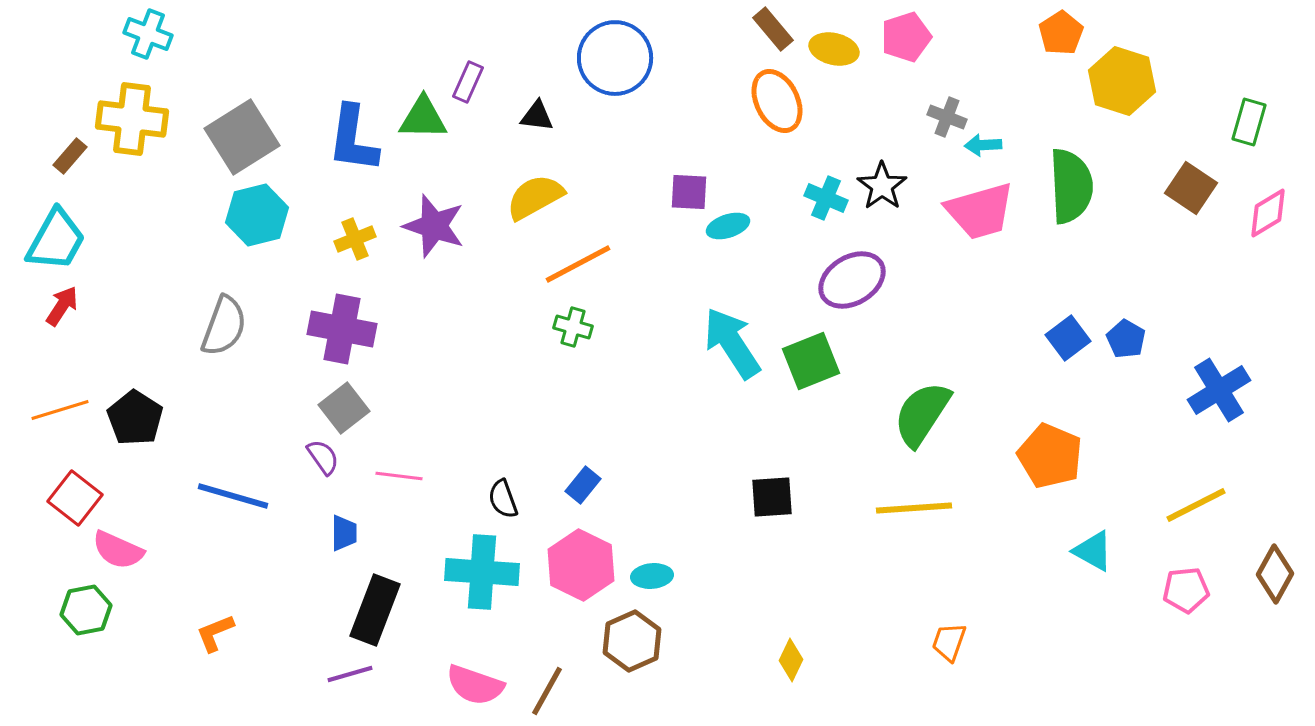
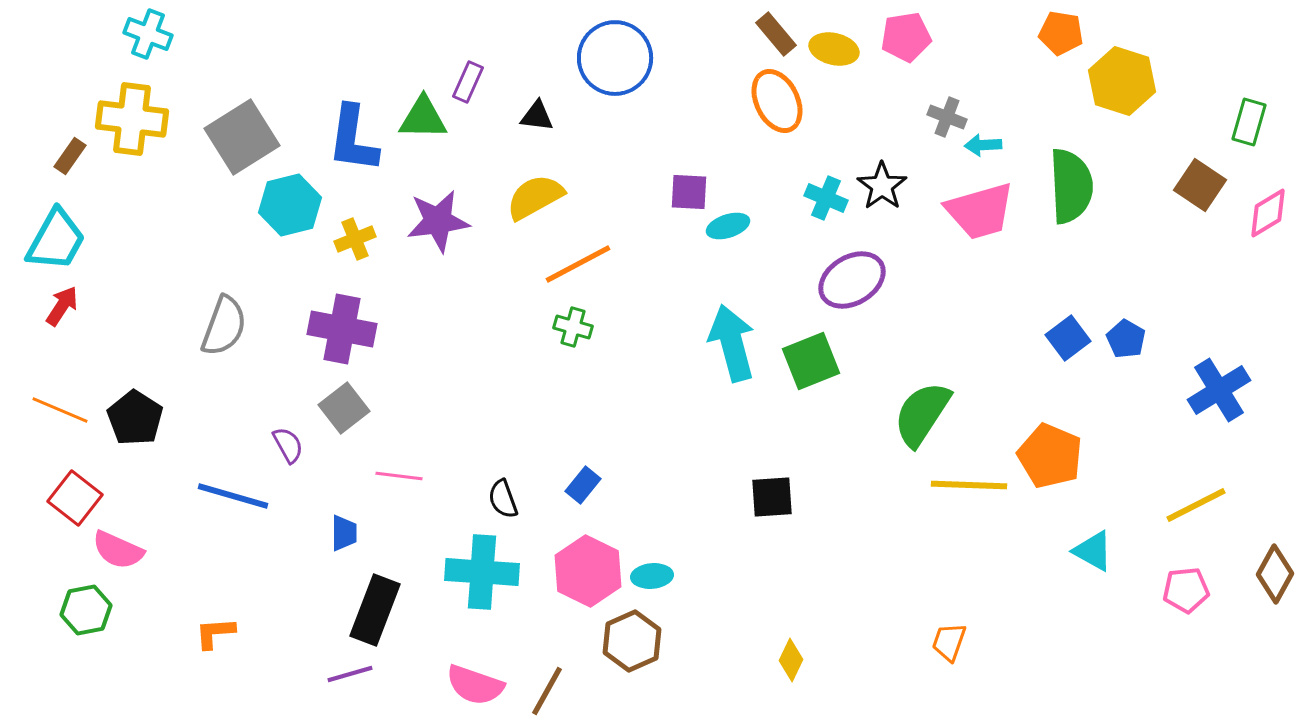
brown rectangle at (773, 29): moved 3 px right, 5 px down
orange pentagon at (1061, 33): rotated 30 degrees counterclockwise
pink pentagon at (906, 37): rotated 9 degrees clockwise
brown rectangle at (70, 156): rotated 6 degrees counterclockwise
brown square at (1191, 188): moved 9 px right, 3 px up
cyan hexagon at (257, 215): moved 33 px right, 10 px up
purple star at (434, 226): moved 4 px right, 5 px up; rotated 26 degrees counterclockwise
cyan arrow at (732, 343): rotated 18 degrees clockwise
orange line at (60, 410): rotated 40 degrees clockwise
purple semicircle at (323, 457): moved 35 px left, 12 px up; rotated 6 degrees clockwise
yellow line at (914, 508): moved 55 px right, 23 px up; rotated 6 degrees clockwise
pink hexagon at (581, 565): moved 7 px right, 6 px down
orange L-shape at (215, 633): rotated 18 degrees clockwise
